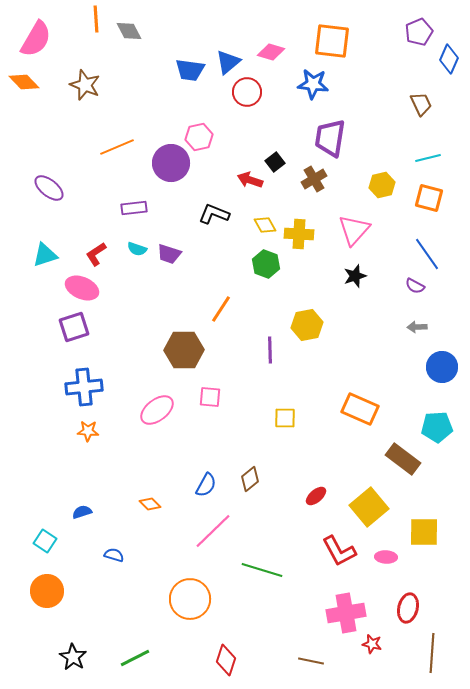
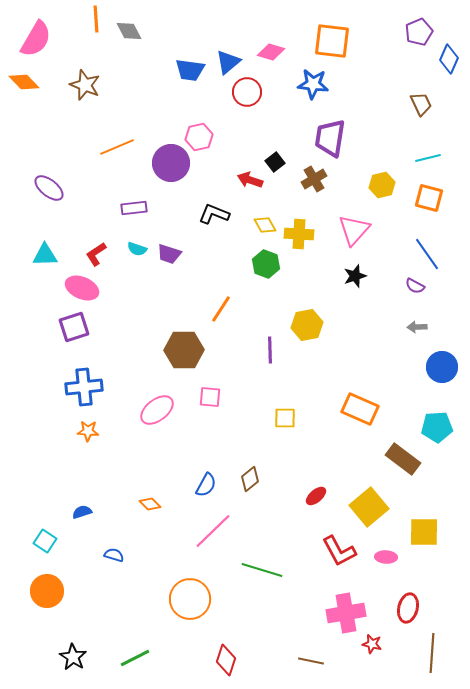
cyan triangle at (45, 255): rotated 16 degrees clockwise
